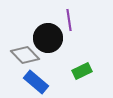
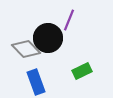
purple line: rotated 30 degrees clockwise
gray diamond: moved 1 px right, 6 px up
blue rectangle: rotated 30 degrees clockwise
